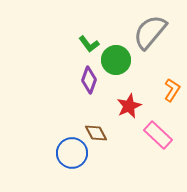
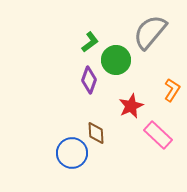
green L-shape: moved 1 px right, 2 px up; rotated 90 degrees counterclockwise
red star: moved 2 px right
brown diamond: rotated 25 degrees clockwise
